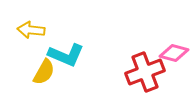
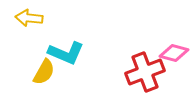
yellow arrow: moved 2 px left, 12 px up
cyan L-shape: moved 2 px up
